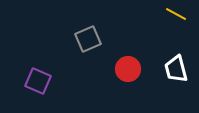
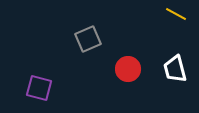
white trapezoid: moved 1 px left
purple square: moved 1 px right, 7 px down; rotated 8 degrees counterclockwise
